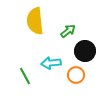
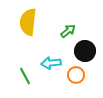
yellow semicircle: moved 7 px left, 1 px down; rotated 12 degrees clockwise
